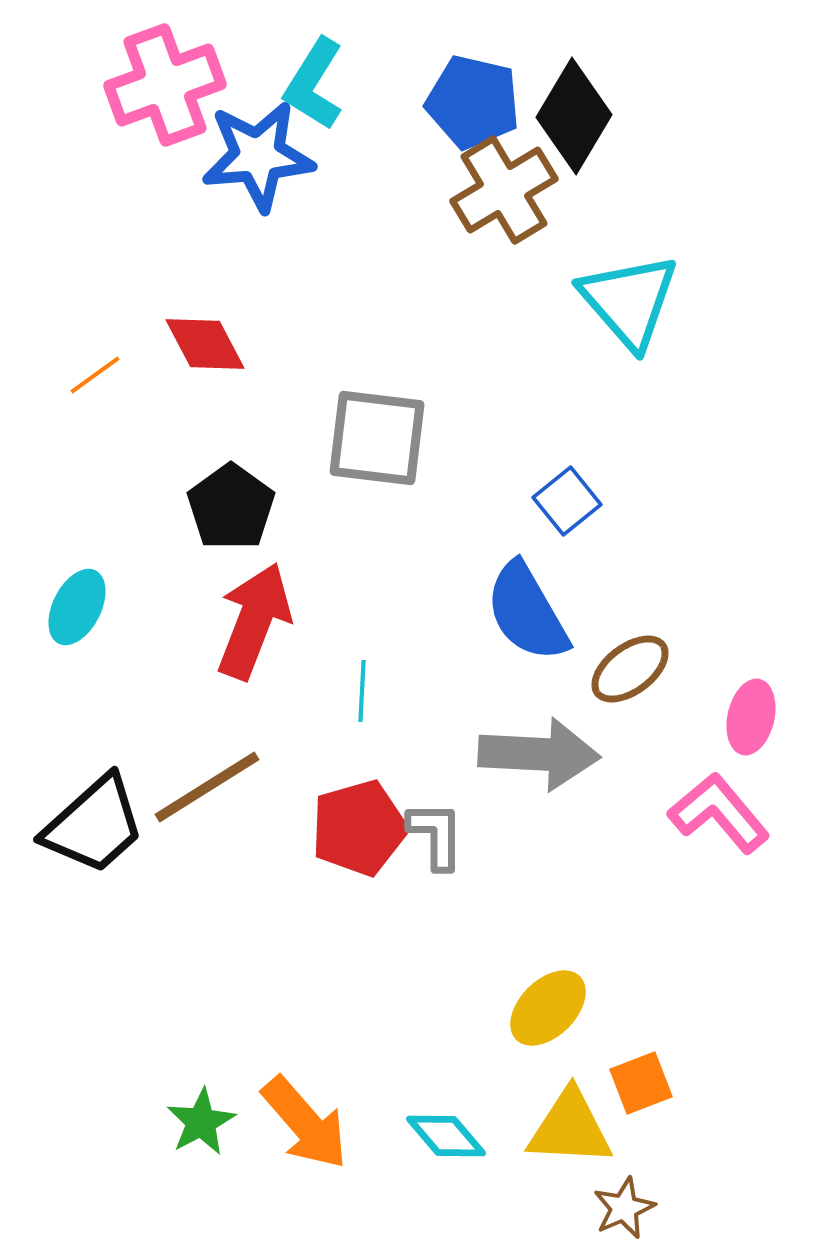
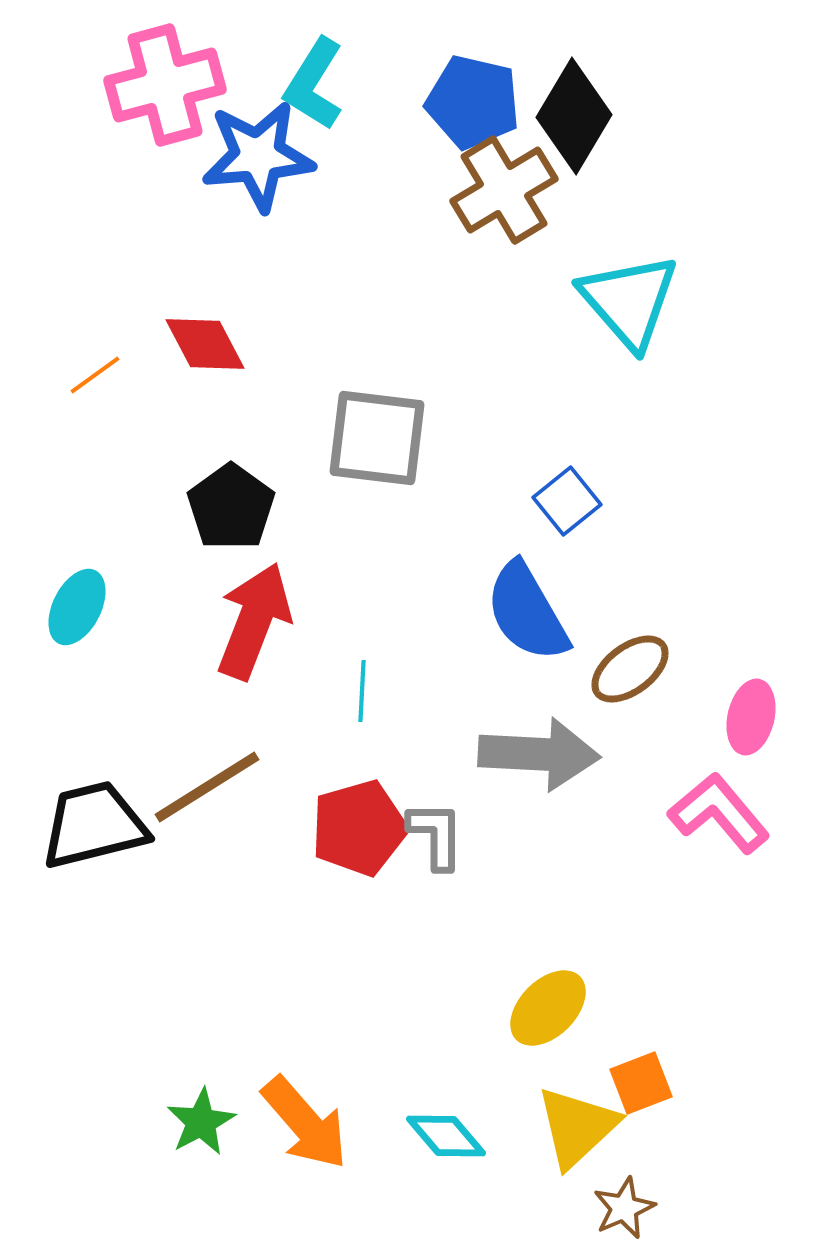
pink cross: rotated 5 degrees clockwise
black trapezoid: rotated 152 degrees counterclockwise
yellow triangle: moved 7 px right, 1 px up; rotated 46 degrees counterclockwise
